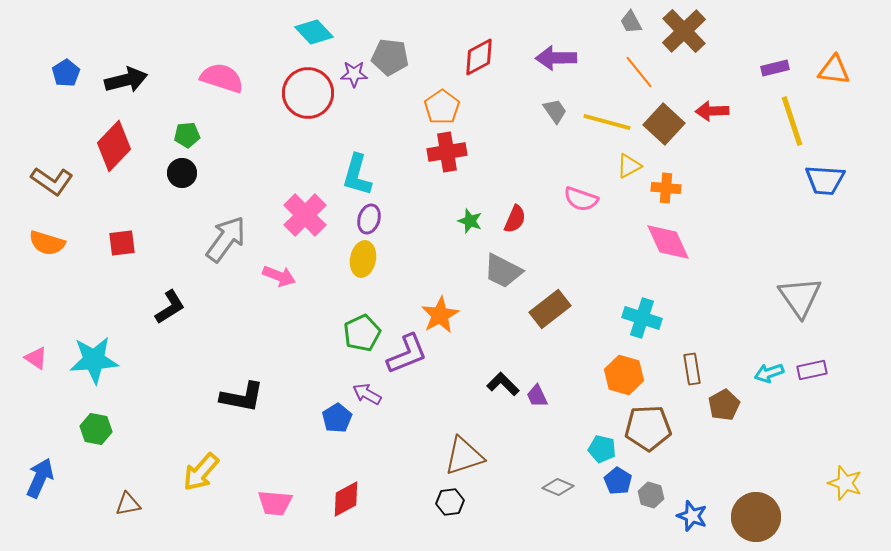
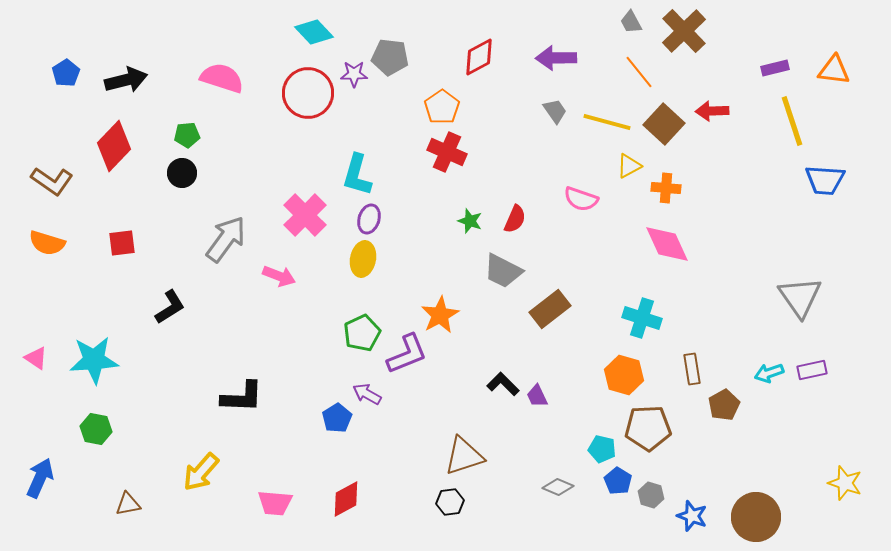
red cross at (447, 152): rotated 33 degrees clockwise
pink diamond at (668, 242): moved 1 px left, 2 px down
black L-shape at (242, 397): rotated 9 degrees counterclockwise
